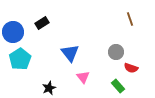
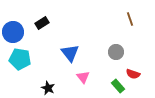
cyan pentagon: rotated 30 degrees counterclockwise
red semicircle: moved 2 px right, 6 px down
black star: moved 1 px left; rotated 24 degrees counterclockwise
